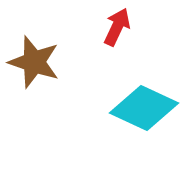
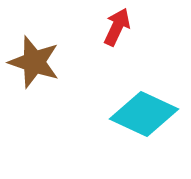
cyan diamond: moved 6 px down
